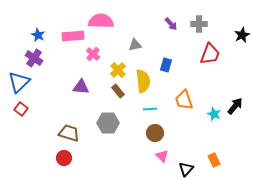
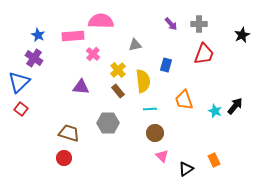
red trapezoid: moved 6 px left
cyan star: moved 1 px right, 3 px up
black triangle: rotated 14 degrees clockwise
